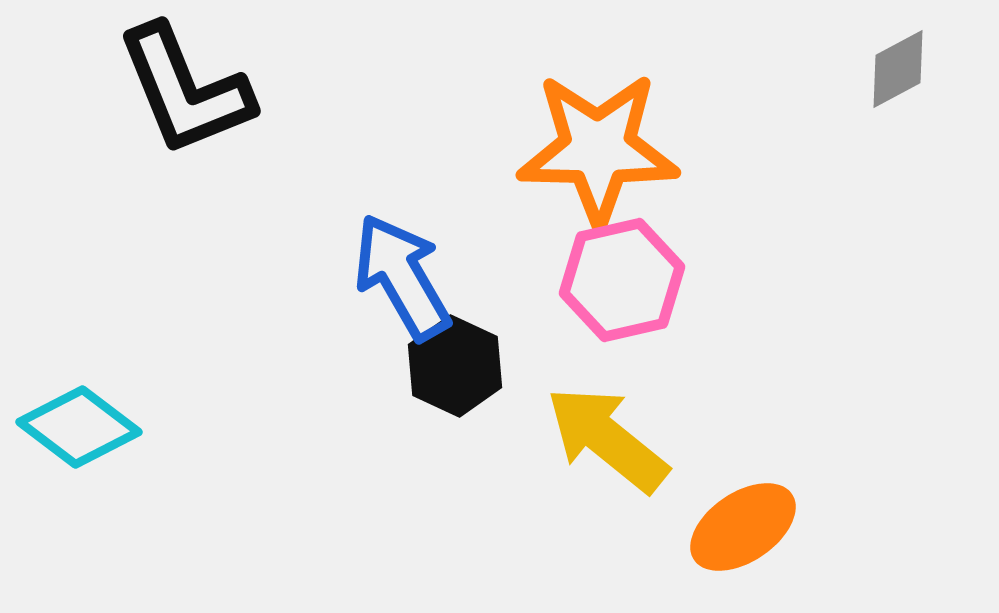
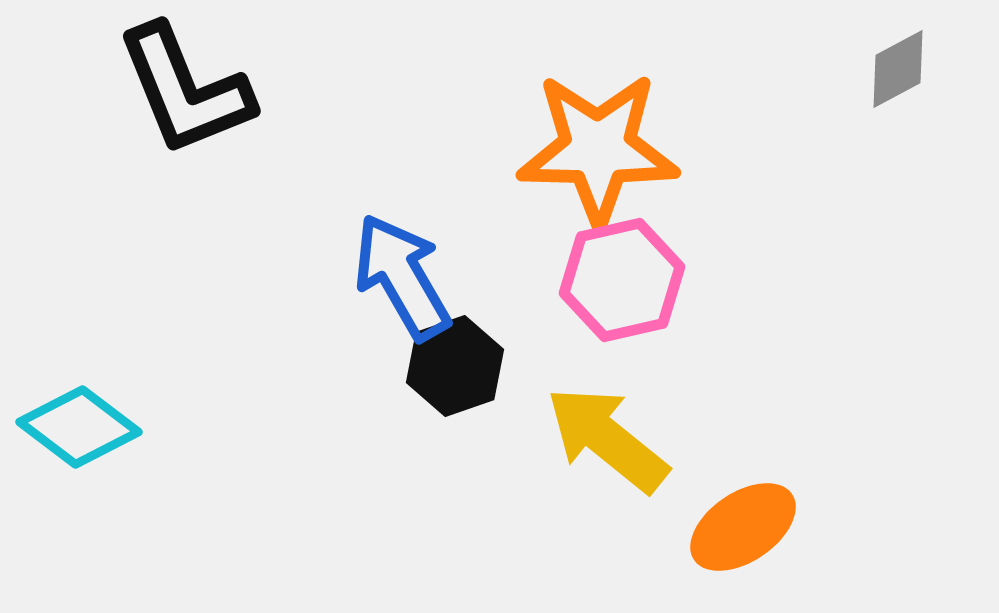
black hexagon: rotated 16 degrees clockwise
